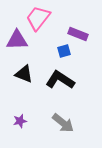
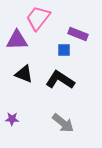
blue square: moved 1 px up; rotated 16 degrees clockwise
purple star: moved 8 px left, 2 px up; rotated 16 degrees clockwise
